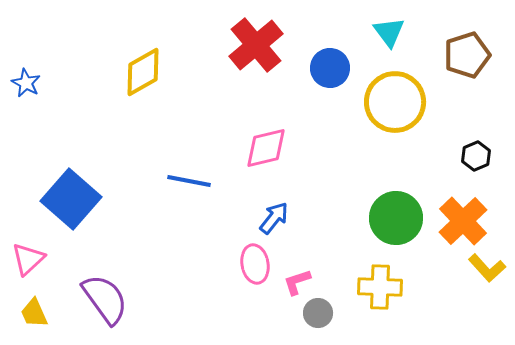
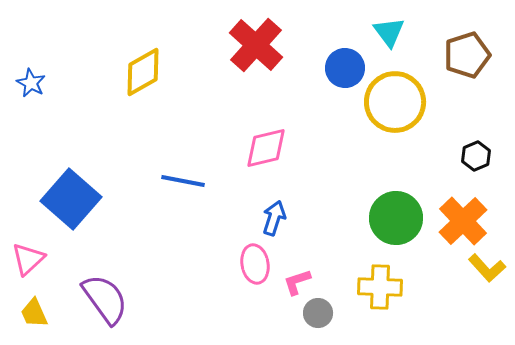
red cross: rotated 8 degrees counterclockwise
blue circle: moved 15 px right
blue star: moved 5 px right
blue line: moved 6 px left
blue arrow: rotated 20 degrees counterclockwise
